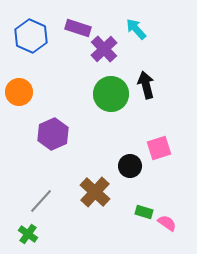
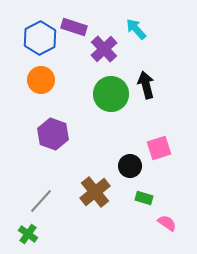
purple rectangle: moved 4 px left, 1 px up
blue hexagon: moved 9 px right, 2 px down; rotated 8 degrees clockwise
orange circle: moved 22 px right, 12 px up
purple hexagon: rotated 16 degrees counterclockwise
brown cross: rotated 8 degrees clockwise
green rectangle: moved 14 px up
